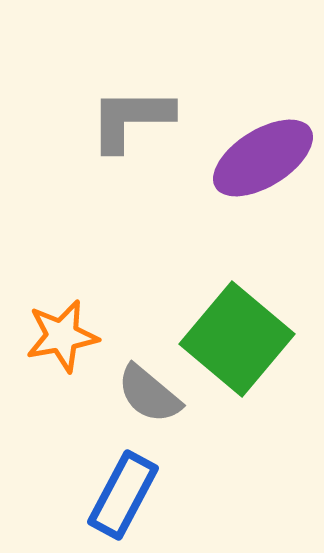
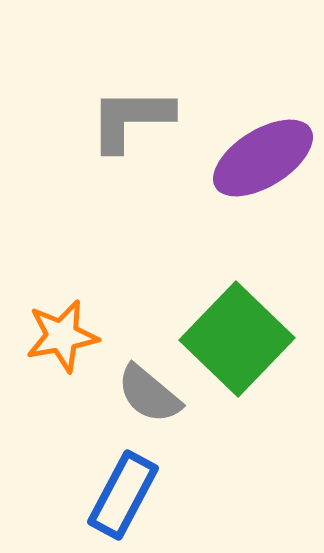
green square: rotated 4 degrees clockwise
